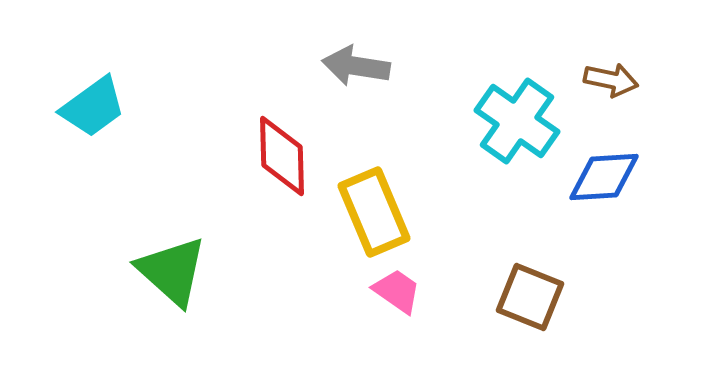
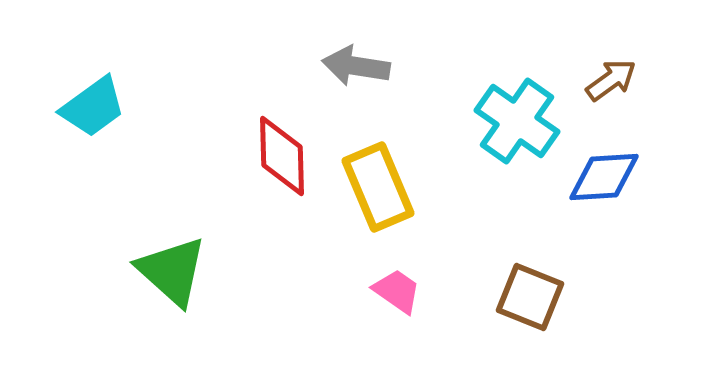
brown arrow: rotated 48 degrees counterclockwise
yellow rectangle: moved 4 px right, 25 px up
